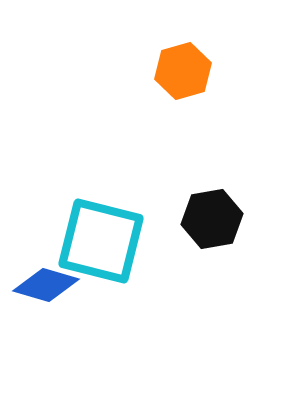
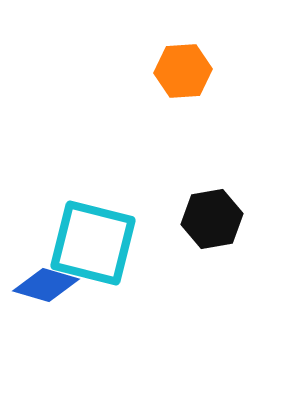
orange hexagon: rotated 12 degrees clockwise
cyan square: moved 8 px left, 2 px down
